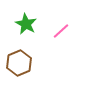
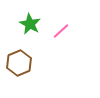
green star: moved 4 px right
